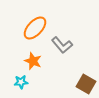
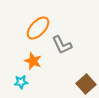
orange ellipse: moved 3 px right
gray L-shape: rotated 15 degrees clockwise
brown square: rotated 18 degrees clockwise
